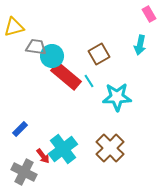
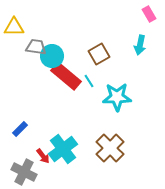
yellow triangle: rotated 15 degrees clockwise
